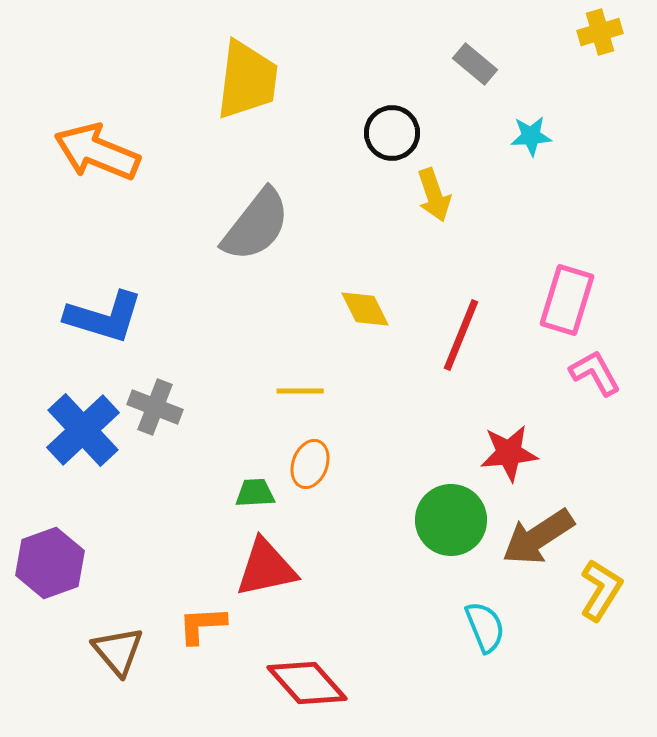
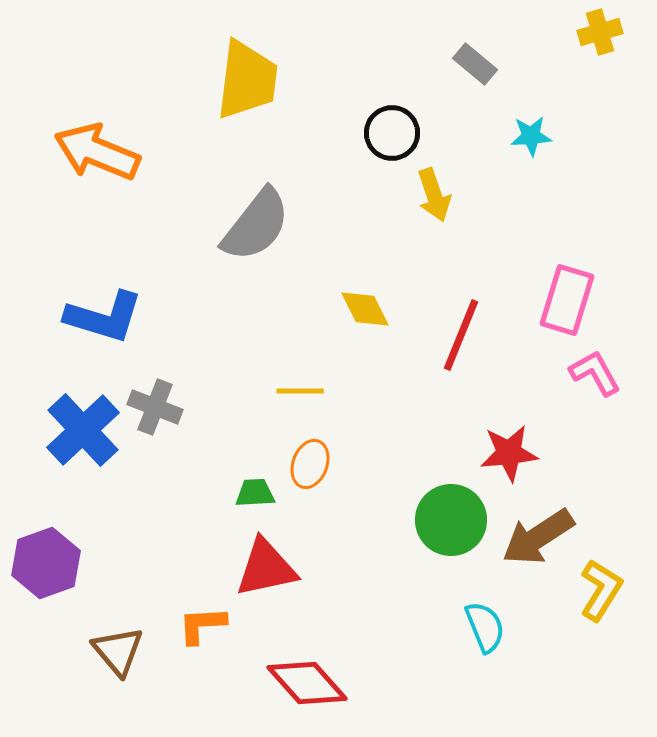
purple hexagon: moved 4 px left
